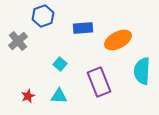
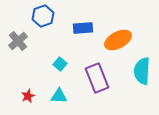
purple rectangle: moved 2 px left, 4 px up
